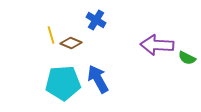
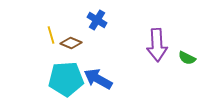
blue cross: moved 1 px right
purple arrow: rotated 96 degrees counterclockwise
blue arrow: rotated 32 degrees counterclockwise
cyan pentagon: moved 3 px right, 4 px up
